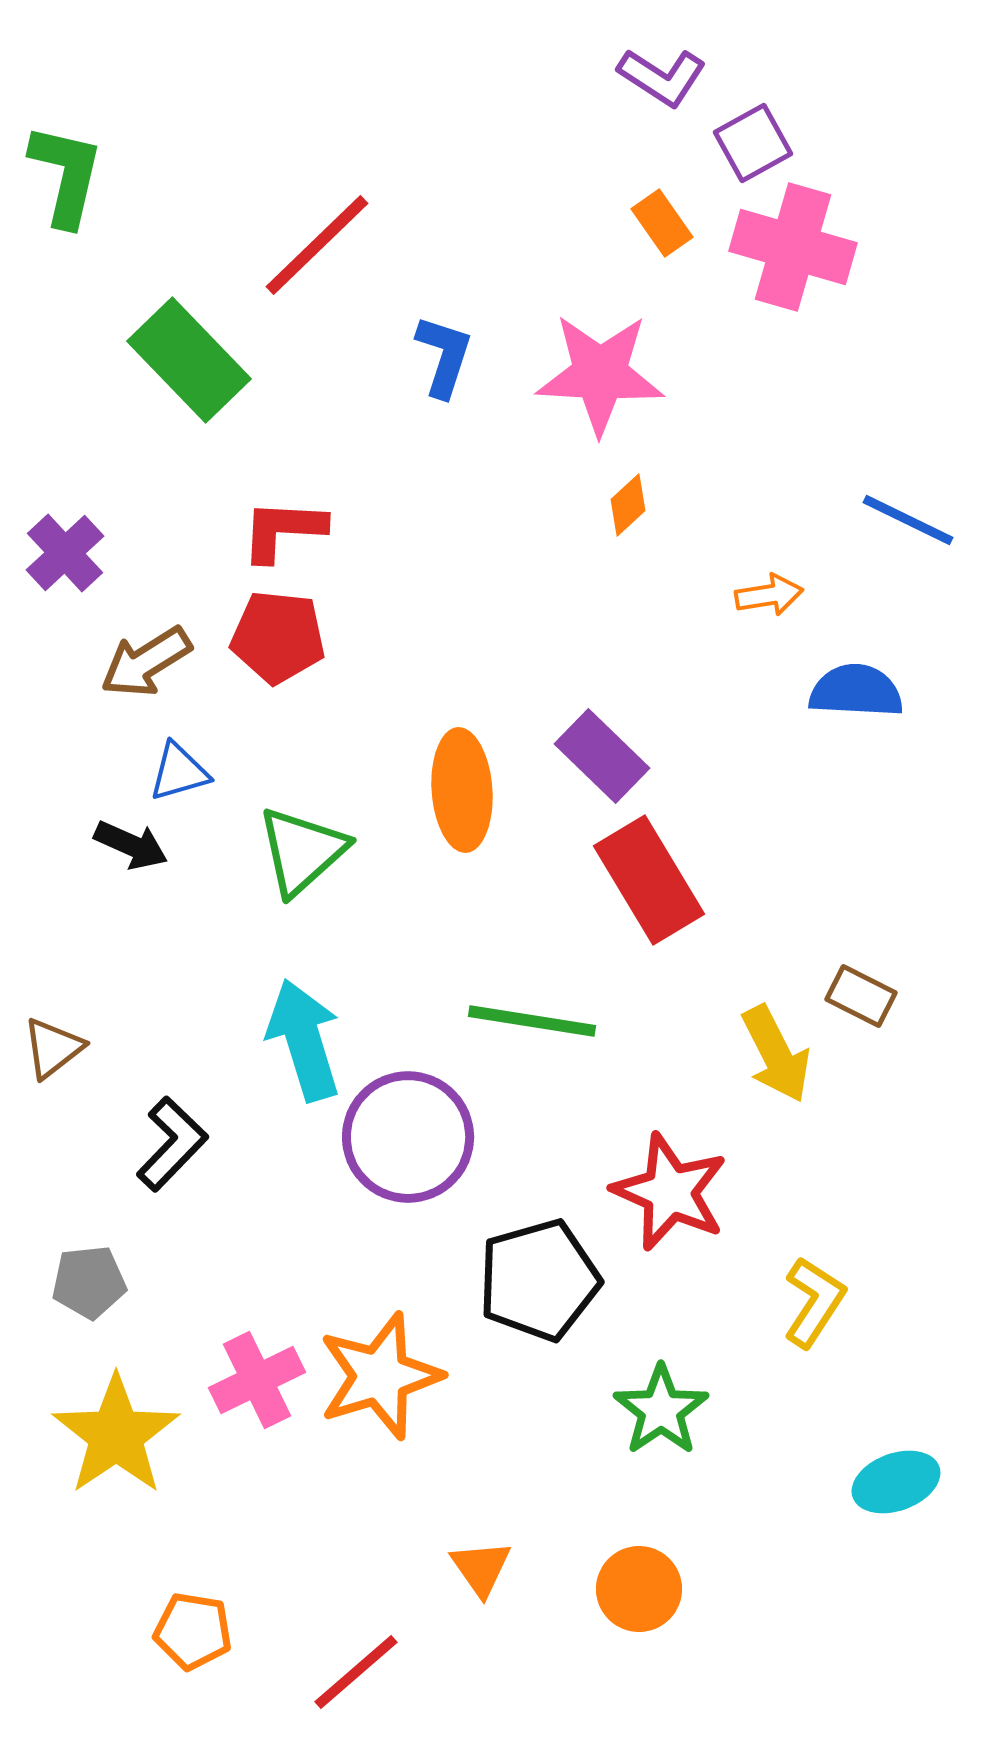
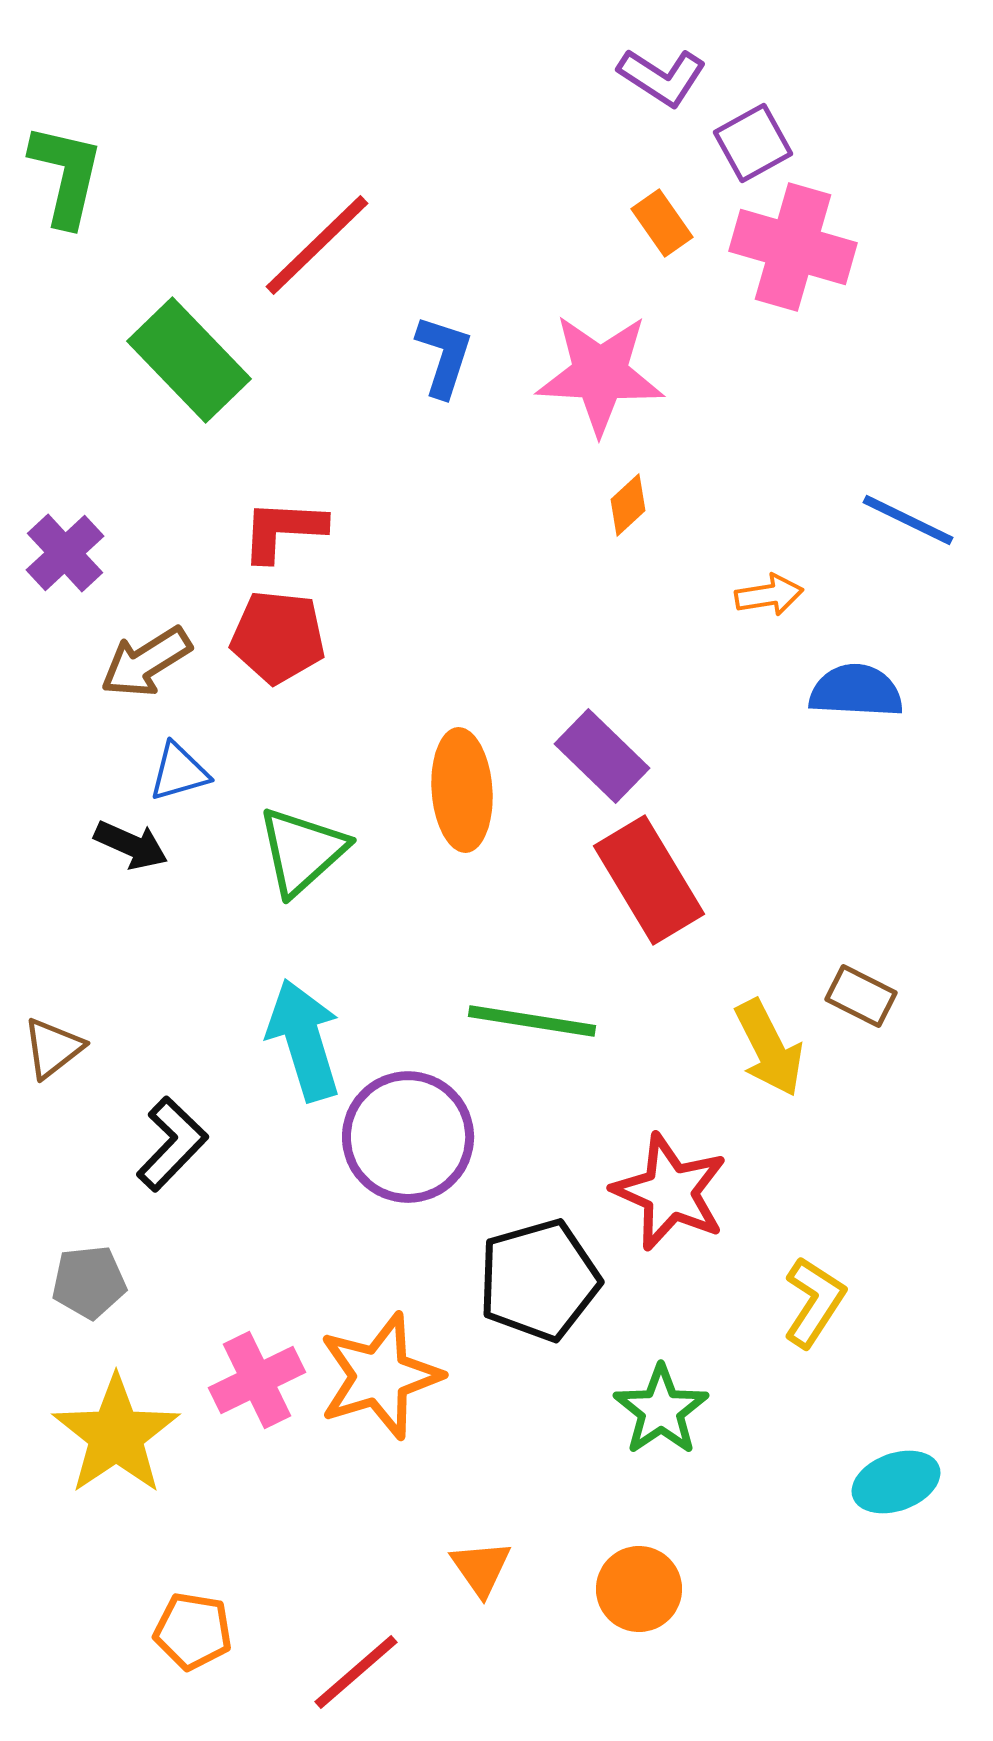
yellow arrow at (776, 1054): moved 7 px left, 6 px up
